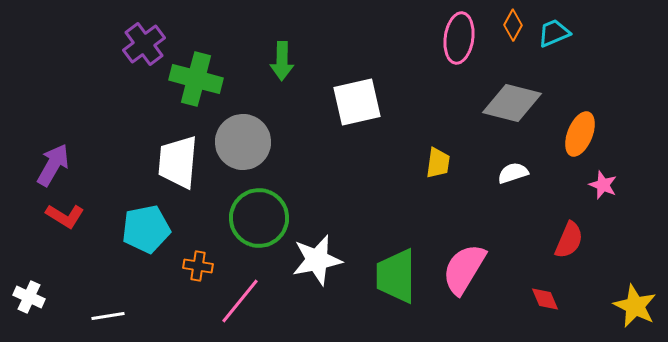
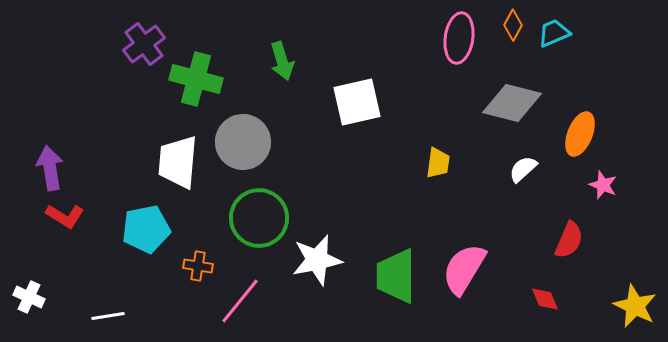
green arrow: rotated 18 degrees counterclockwise
purple arrow: moved 3 px left, 3 px down; rotated 39 degrees counterclockwise
white semicircle: moved 10 px right, 4 px up; rotated 24 degrees counterclockwise
